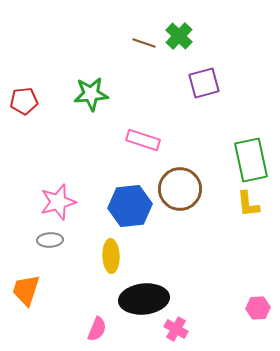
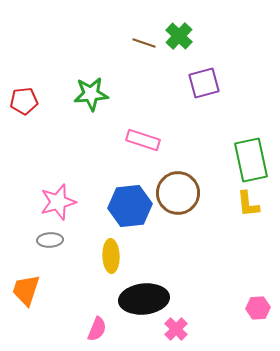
brown circle: moved 2 px left, 4 px down
pink cross: rotated 15 degrees clockwise
